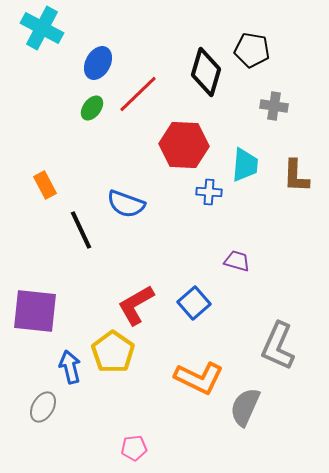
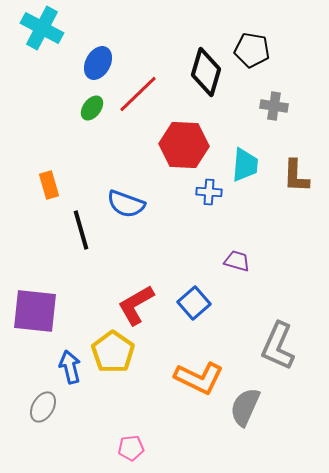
orange rectangle: moved 4 px right; rotated 12 degrees clockwise
black line: rotated 9 degrees clockwise
pink pentagon: moved 3 px left
